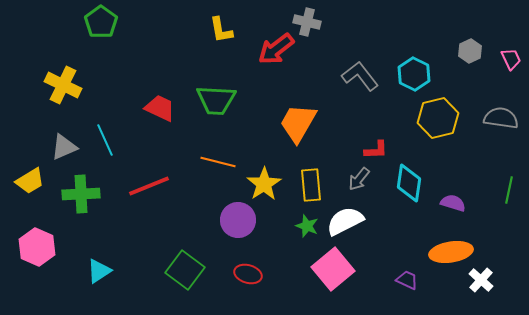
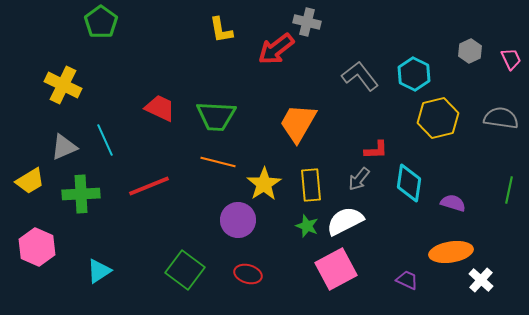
green trapezoid: moved 16 px down
pink square: moved 3 px right; rotated 12 degrees clockwise
